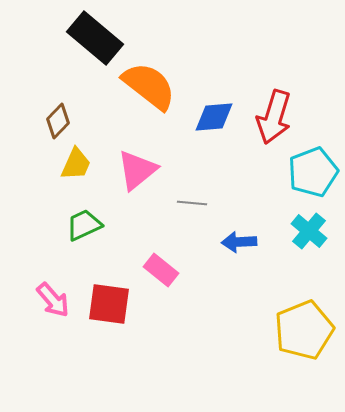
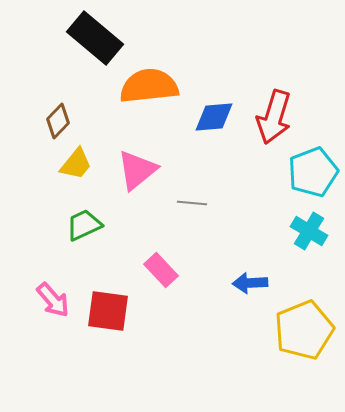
orange semicircle: rotated 44 degrees counterclockwise
yellow trapezoid: rotated 15 degrees clockwise
cyan cross: rotated 9 degrees counterclockwise
blue arrow: moved 11 px right, 41 px down
pink rectangle: rotated 8 degrees clockwise
red square: moved 1 px left, 7 px down
